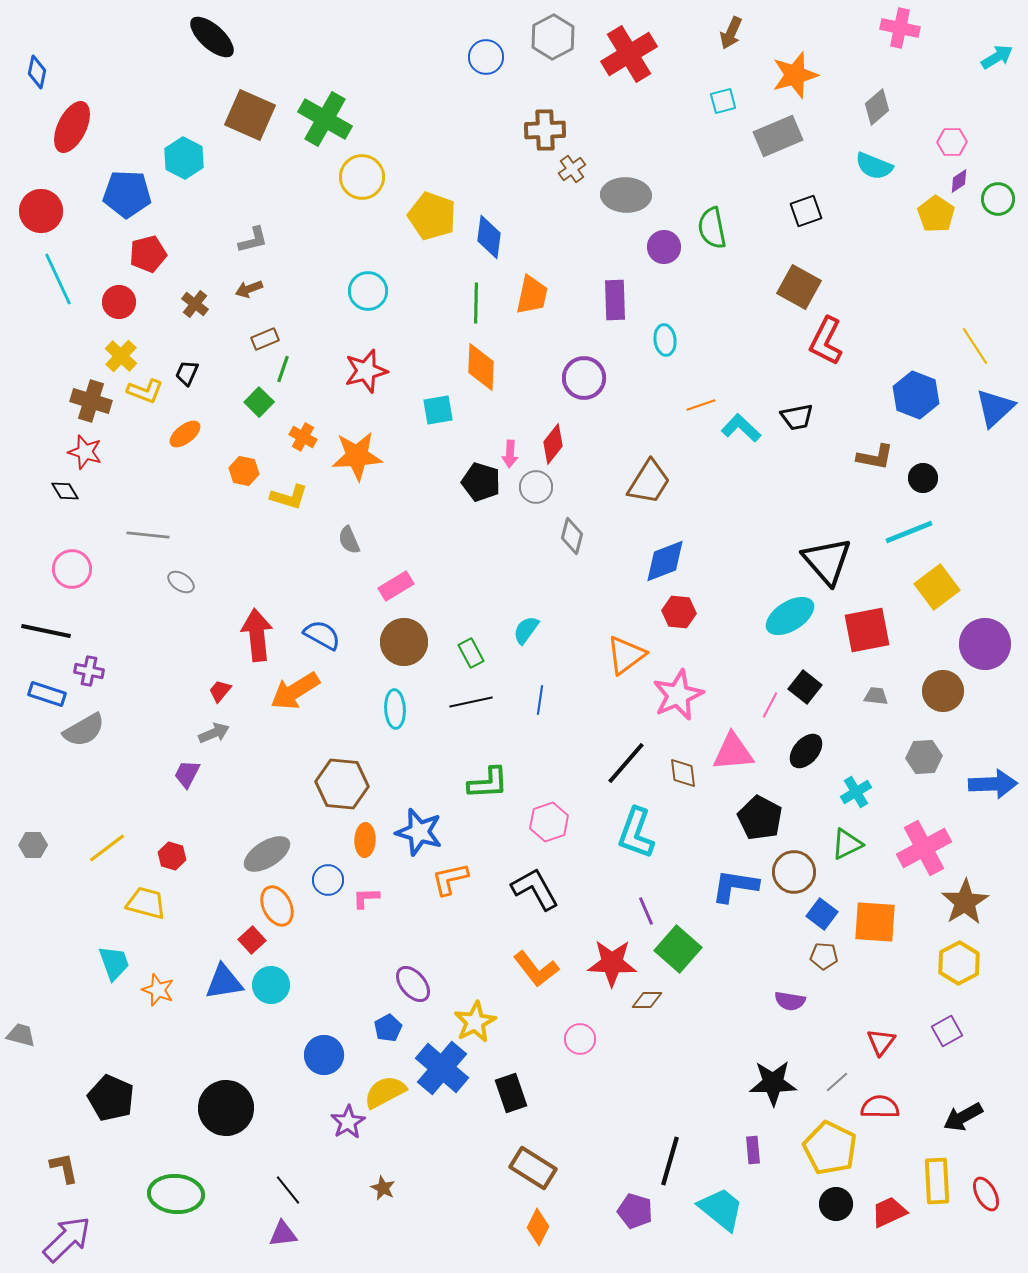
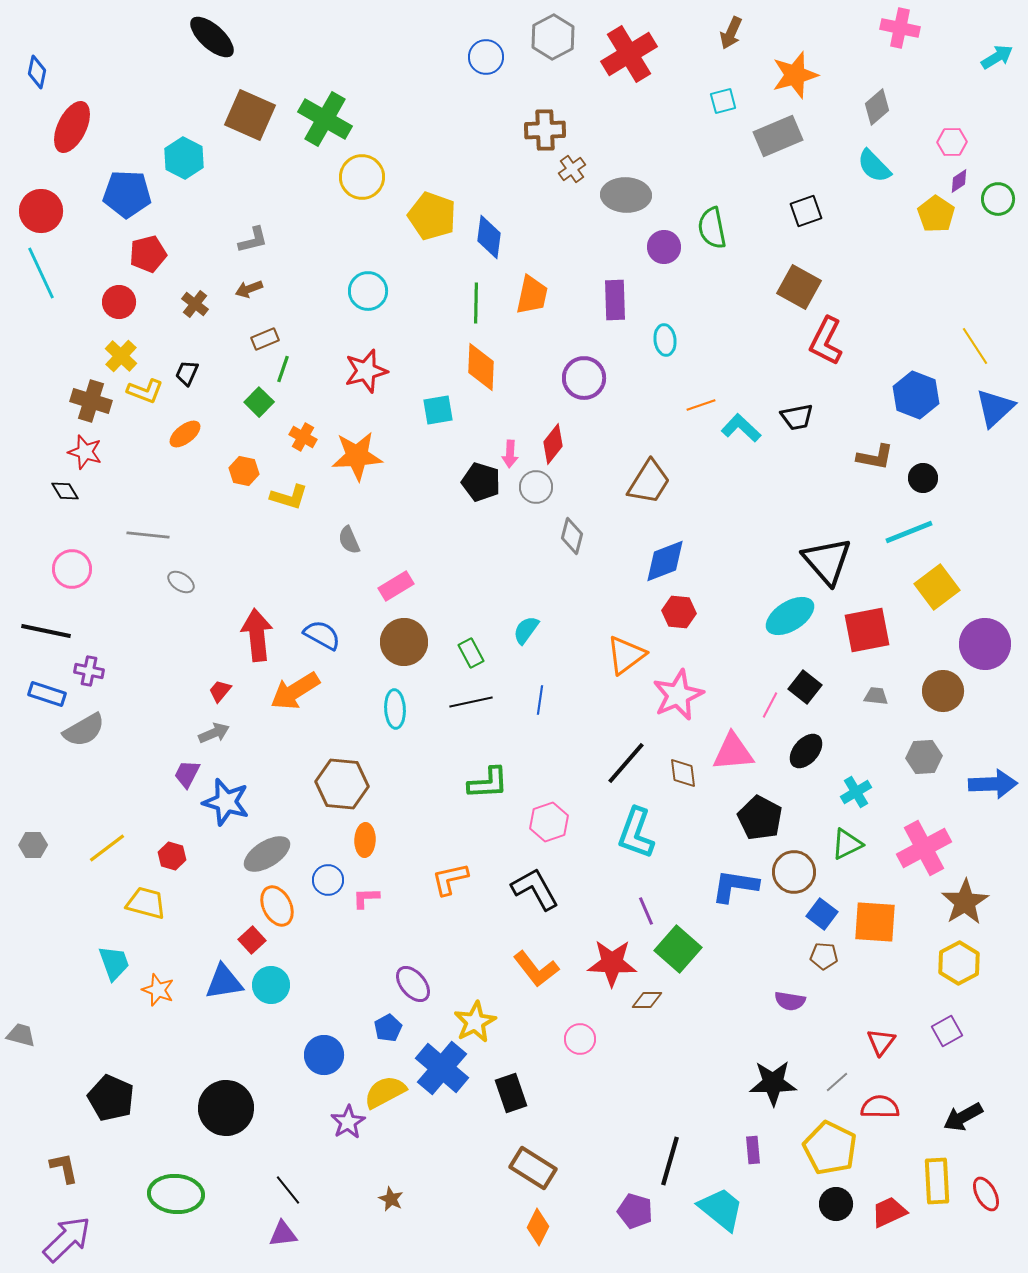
cyan semicircle at (874, 166): rotated 24 degrees clockwise
cyan line at (58, 279): moved 17 px left, 6 px up
blue star at (419, 832): moved 193 px left, 30 px up
brown star at (383, 1188): moved 8 px right, 11 px down
